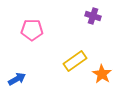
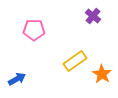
purple cross: rotated 21 degrees clockwise
pink pentagon: moved 2 px right
